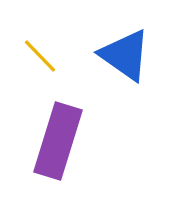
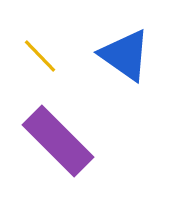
purple rectangle: rotated 62 degrees counterclockwise
